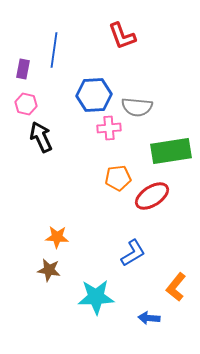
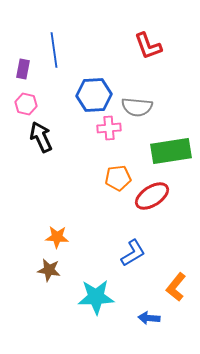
red L-shape: moved 26 px right, 10 px down
blue line: rotated 16 degrees counterclockwise
